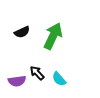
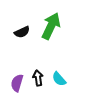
green arrow: moved 2 px left, 10 px up
black arrow: moved 1 px right, 5 px down; rotated 35 degrees clockwise
purple semicircle: moved 2 px down; rotated 114 degrees clockwise
